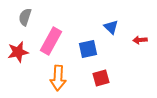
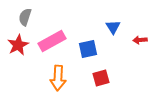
blue triangle: moved 2 px right; rotated 14 degrees clockwise
pink rectangle: moved 1 px right; rotated 32 degrees clockwise
red star: moved 7 px up; rotated 15 degrees counterclockwise
